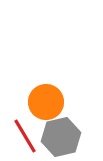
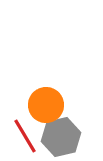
orange circle: moved 3 px down
